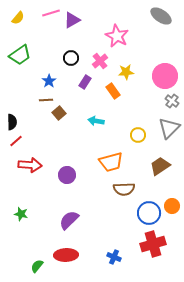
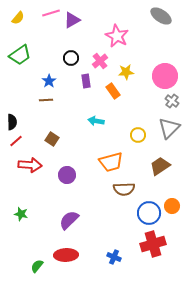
purple rectangle: moved 1 px right, 1 px up; rotated 40 degrees counterclockwise
brown square: moved 7 px left, 26 px down; rotated 16 degrees counterclockwise
